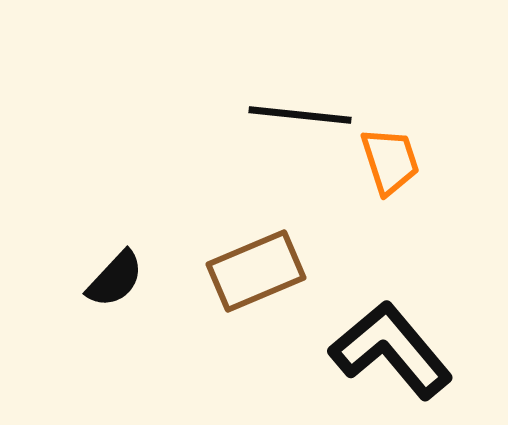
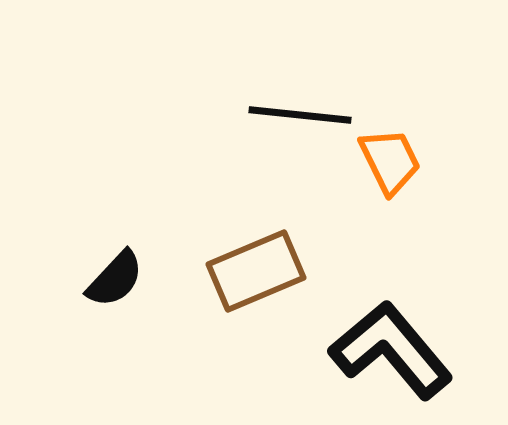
orange trapezoid: rotated 8 degrees counterclockwise
